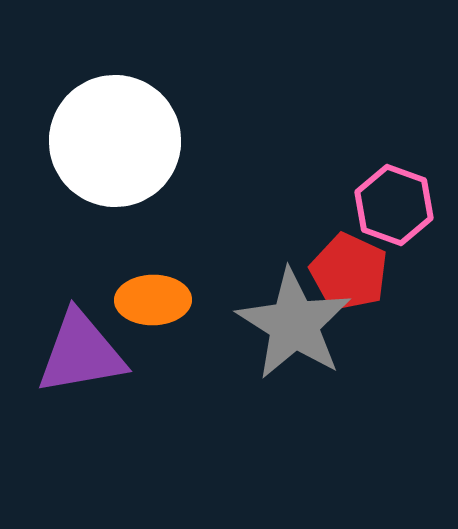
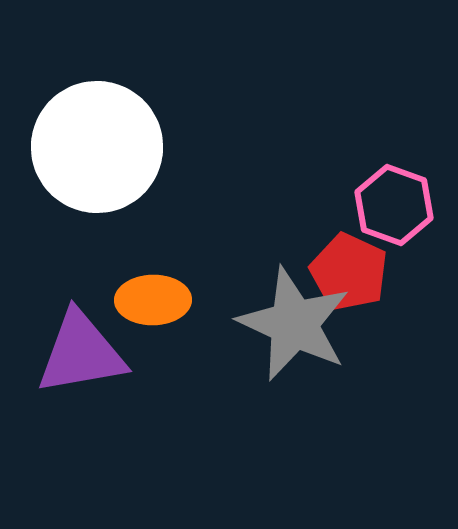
white circle: moved 18 px left, 6 px down
gray star: rotated 7 degrees counterclockwise
